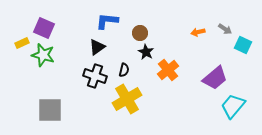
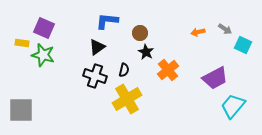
yellow rectangle: rotated 32 degrees clockwise
purple trapezoid: rotated 12 degrees clockwise
gray square: moved 29 px left
